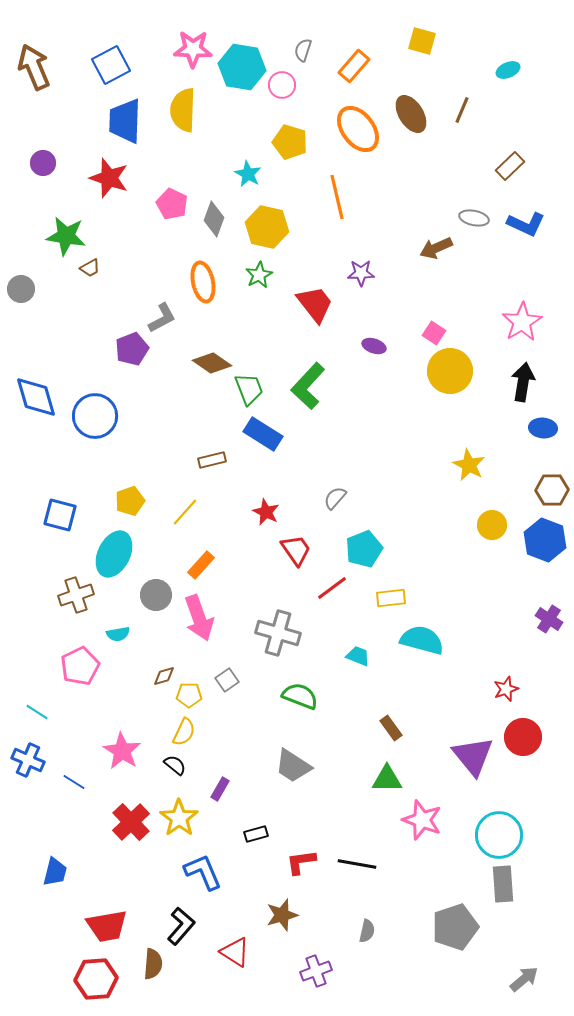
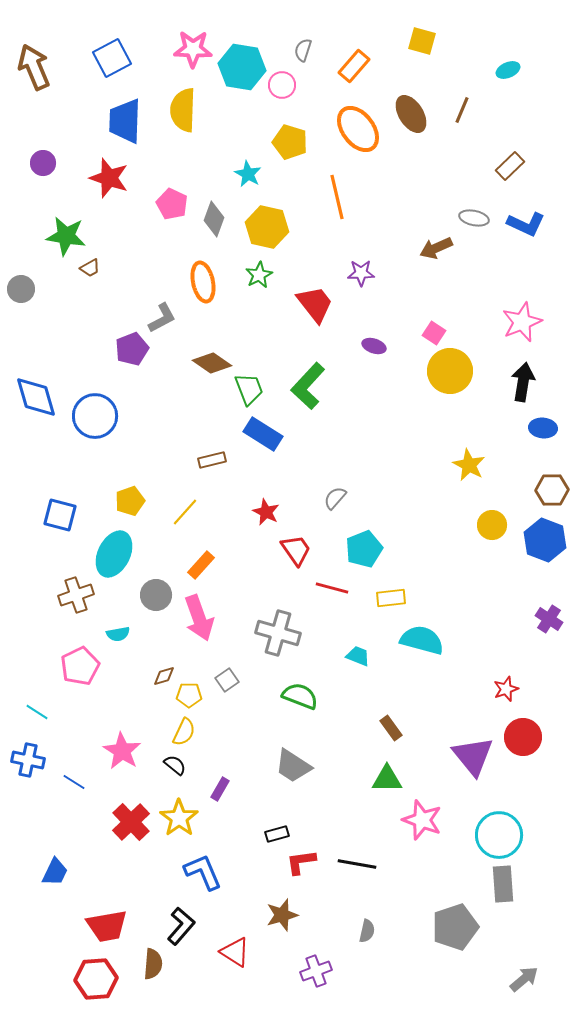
blue square at (111, 65): moved 1 px right, 7 px up
pink star at (522, 322): rotated 9 degrees clockwise
red line at (332, 588): rotated 52 degrees clockwise
blue cross at (28, 760): rotated 12 degrees counterclockwise
black rectangle at (256, 834): moved 21 px right
blue trapezoid at (55, 872): rotated 12 degrees clockwise
